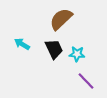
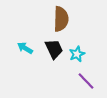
brown semicircle: rotated 135 degrees clockwise
cyan arrow: moved 3 px right, 4 px down
cyan star: rotated 28 degrees counterclockwise
